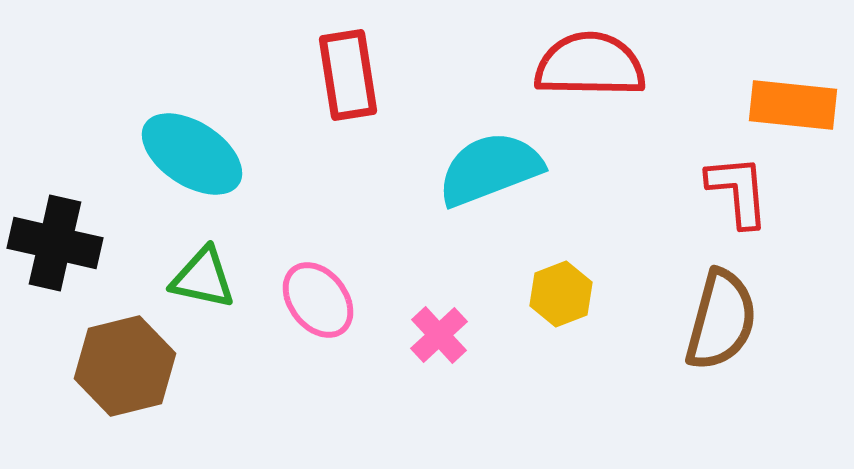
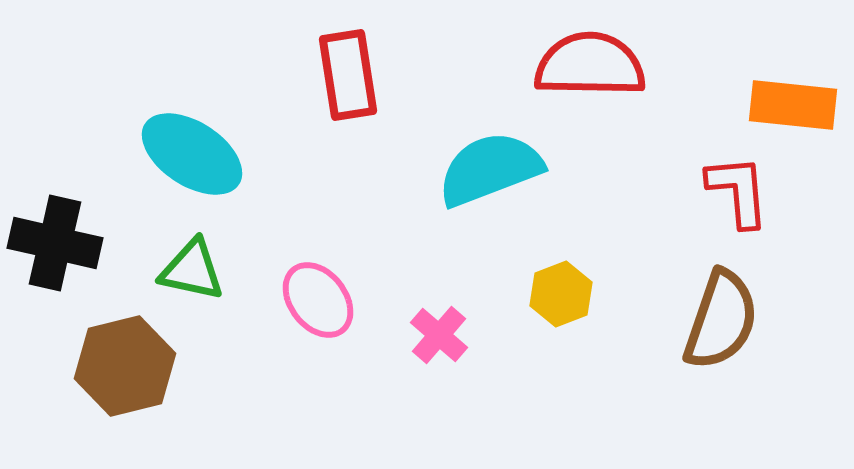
green triangle: moved 11 px left, 8 px up
brown semicircle: rotated 4 degrees clockwise
pink cross: rotated 6 degrees counterclockwise
